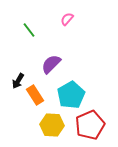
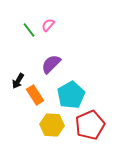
pink semicircle: moved 19 px left, 6 px down
